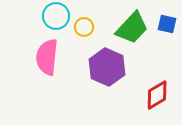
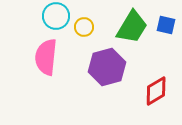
blue square: moved 1 px left, 1 px down
green trapezoid: moved 1 px up; rotated 12 degrees counterclockwise
pink semicircle: moved 1 px left
purple hexagon: rotated 21 degrees clockwise
red diamond: moved 1 px left, 4 px up
